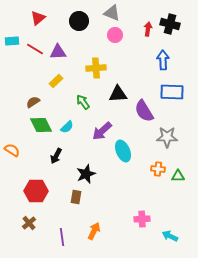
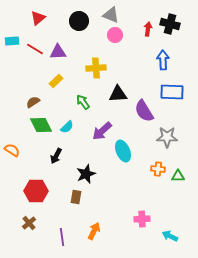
gray triangle: moved 1 px left, 2 px down
